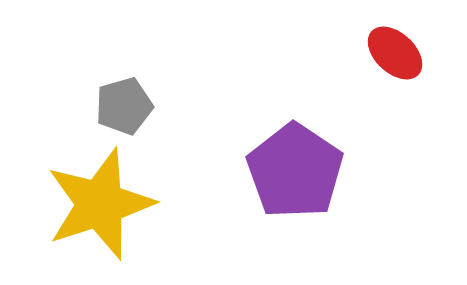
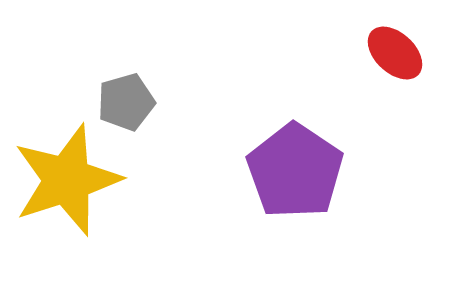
gray pentagon: moved 2 px right, 4 px up
yellow star: moved 33 px left, 24 px up
